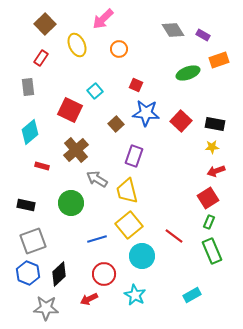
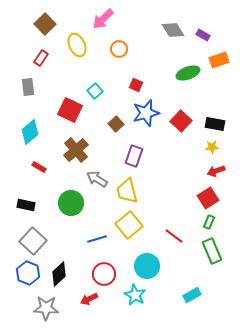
blue star at (146, 113): rotated 20 degrees counterclockwise
red rectangle at (42, 166): moved 3 px left, 1 px down; rotated 16 degrees clockwise
gray square at (33, 241): rotated 28 degrees counterclockwise
cyan circle at (142, 256): moved 5 px right, 10 px down
